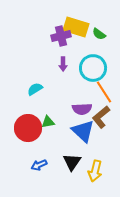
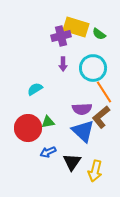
blue arrow: moved 9 px right, 13 px up
